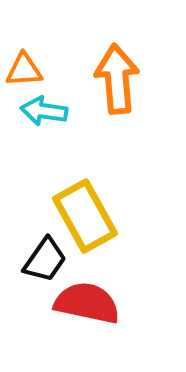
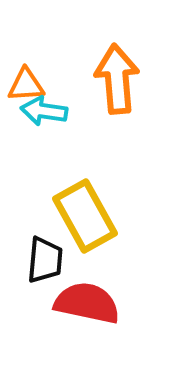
orange triangle: moved 2 px right, 15 px down
black trapezoid: rotated 30 degrees counterclockwise
